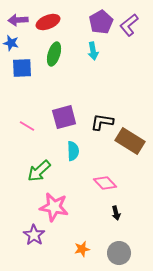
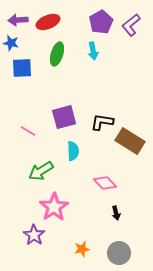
purple L-shape: moved 2 px right
green ellipse: moved 3 px right
pink line: moved 1 px right, 5 px down
green arrow: moved 2 px right; rotated 10 degrees clockwise
pink star: rotated 28 degrees clockwise
